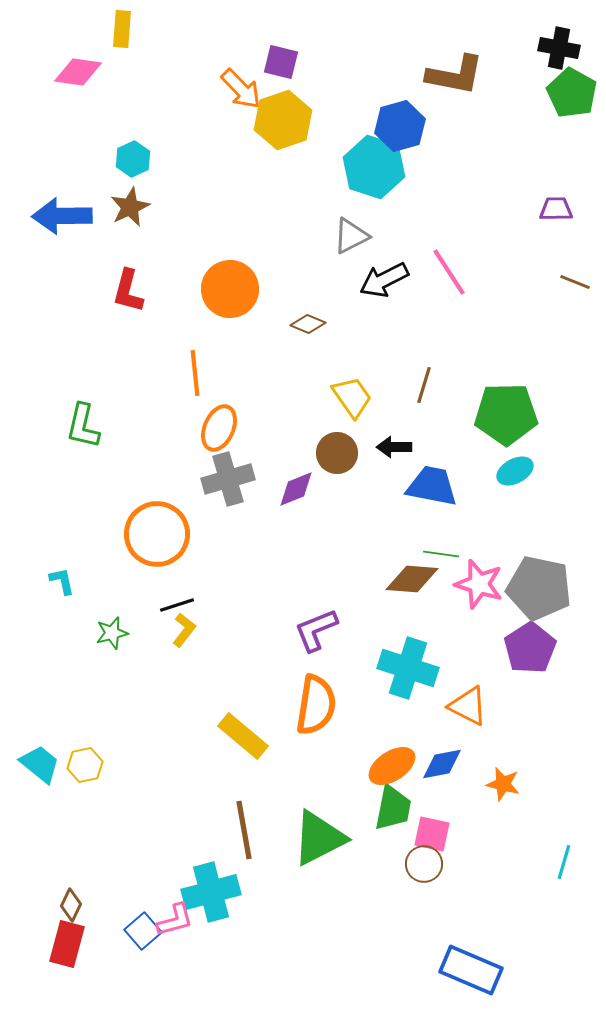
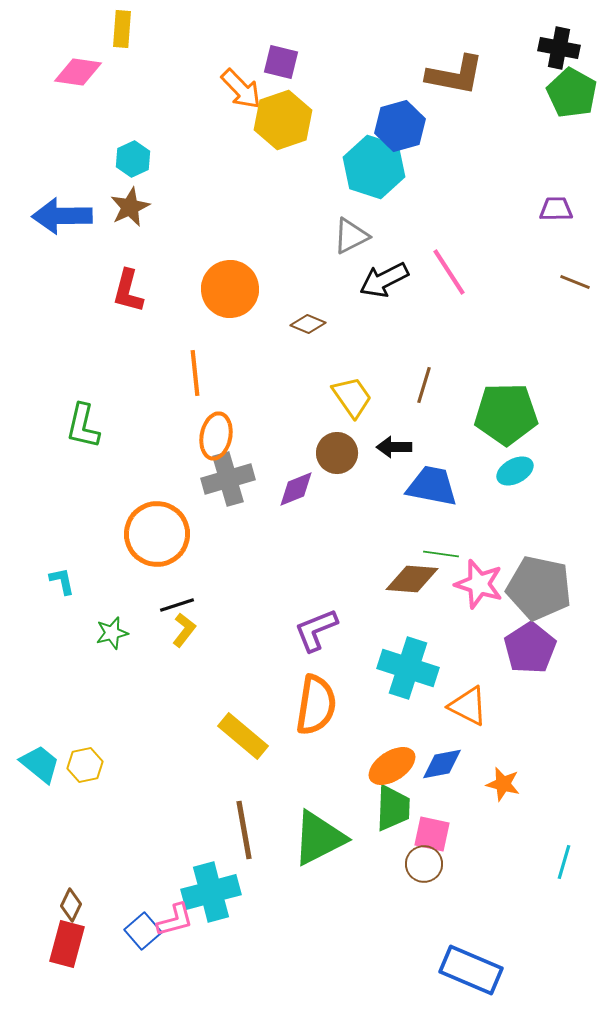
orange ellipse at (219, 428): moved 3 px left, 8 px down; rotated 12 degrees counterclockwise
green trapezoid at (393, 808): rotated 9 degrees counterclockwise
